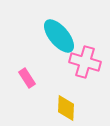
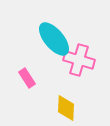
cyan ellipse: moved 5 px left, 3 px down
pink cross: moved 6 px left, 2 px up
